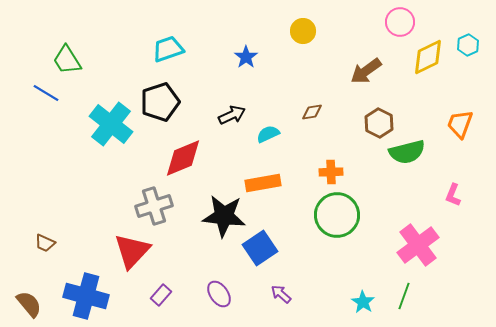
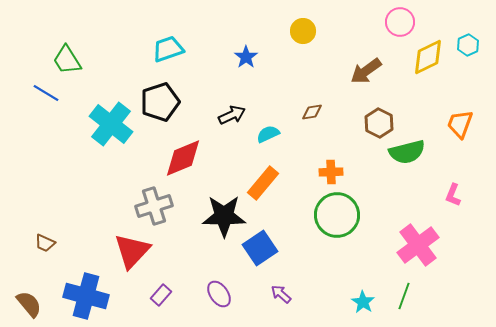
orange rectangle: rotated 40 degrees counterclockwise
black star: rotated 6 degrees counterclockwise
